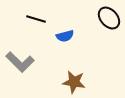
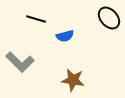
brown star: moved 1 px left, 2 px up
